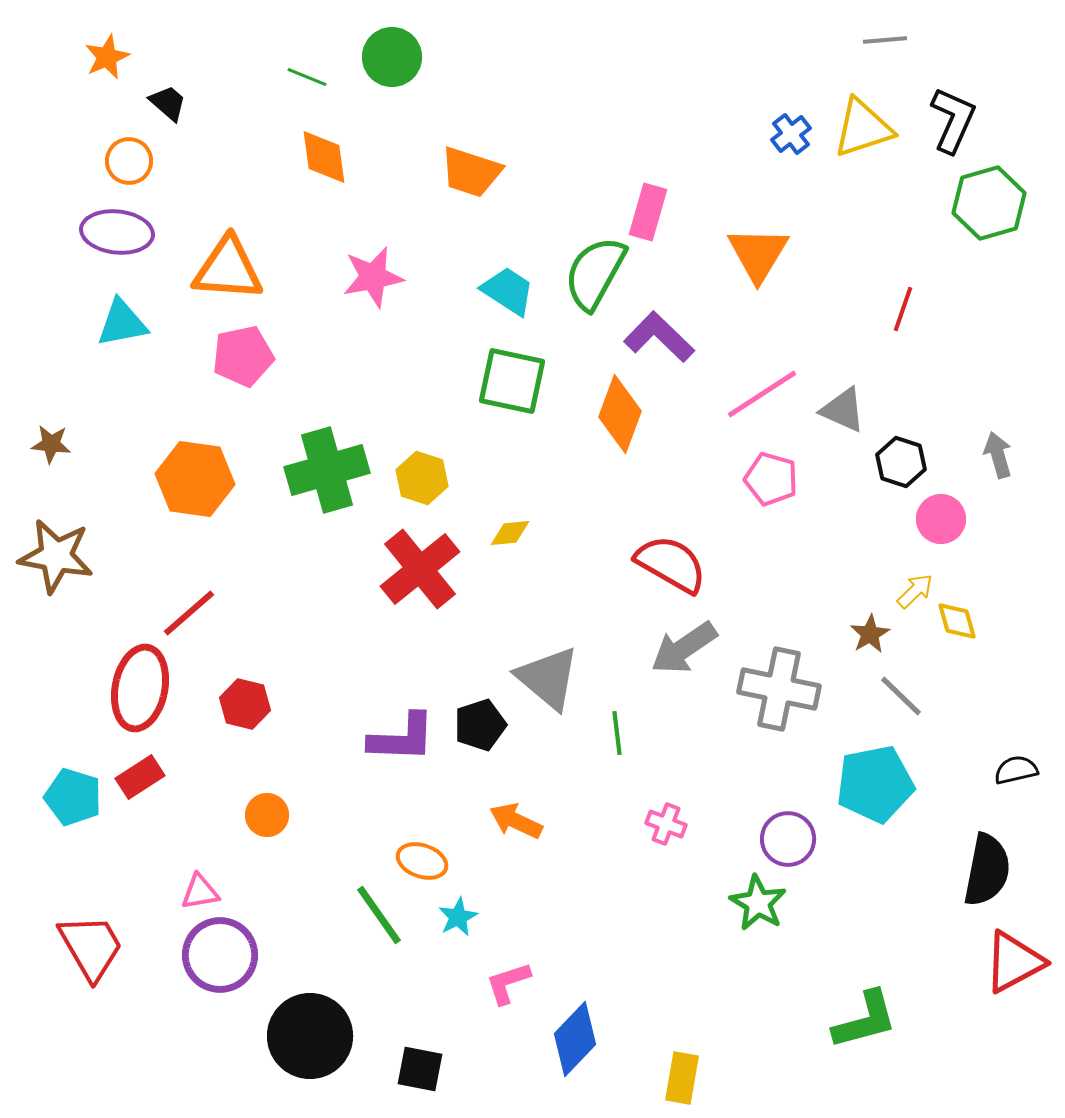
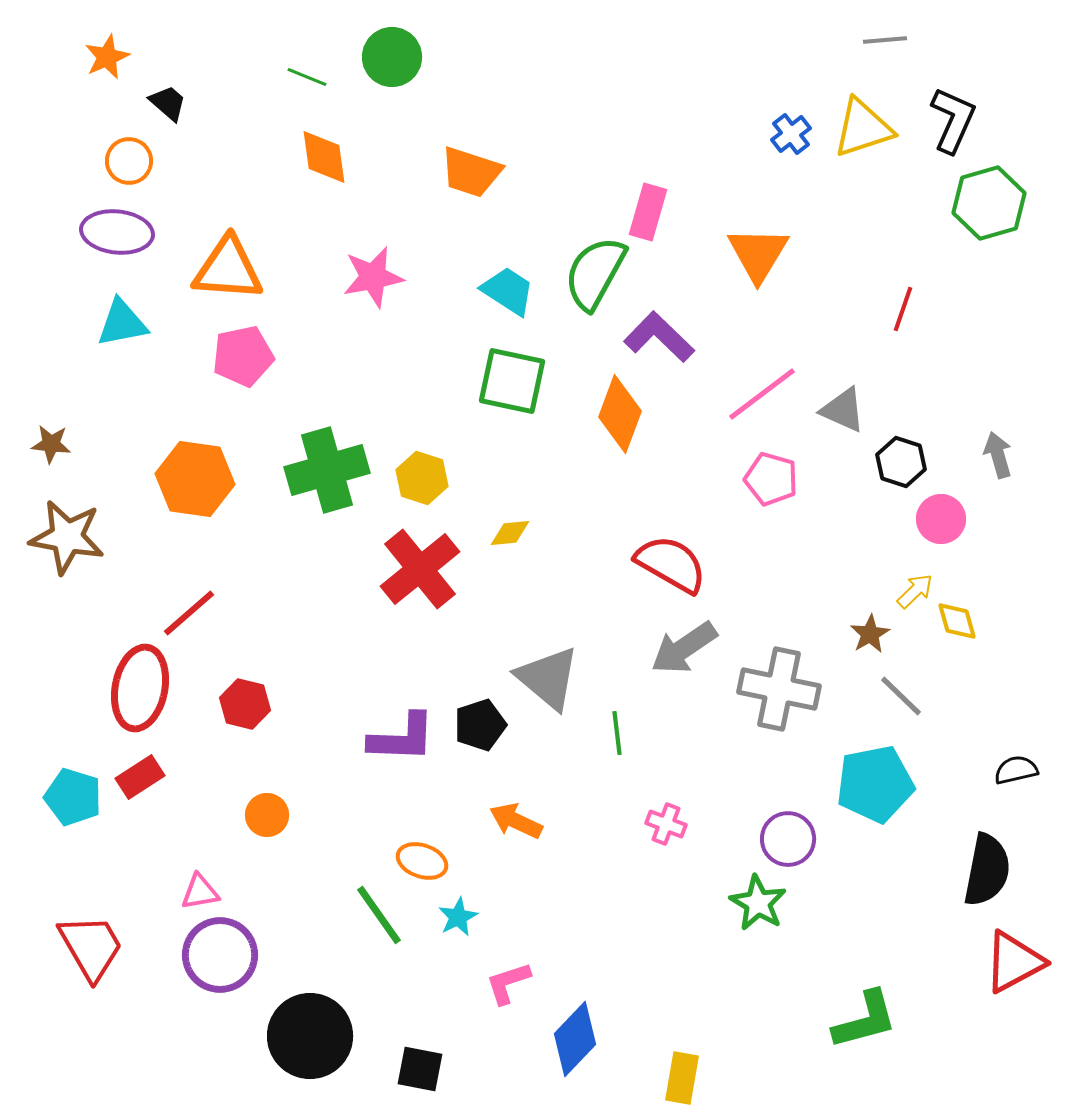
pink line at (762, 394): rotated 4 degrees counterclockwise
brown star at (56, 556): moved 11 px right, 19 px up
